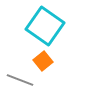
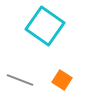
orange square: moved 19 px right, 19 px down; rotated 18 degrees counterclockwise
